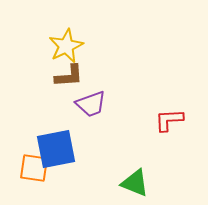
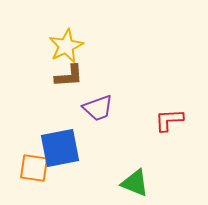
purple trapezoid: moved 7 px right, 4 px down
blue square: moved 4 px right, 1 px up
